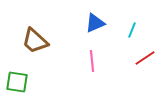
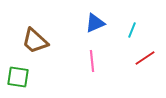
green square: moved 1 px right, 5 px up
